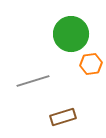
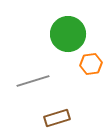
green circle: moved 3 px left
brown rectangle: moved 6 px left, 1 px down
